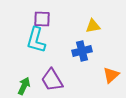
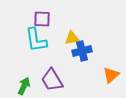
yellow triangle: moved 21 px left, 12 px down
cyan L-shape: rotated 24 degrees counterclockwise
